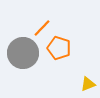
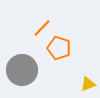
gray circle: moved 1 px left, 17 px down
